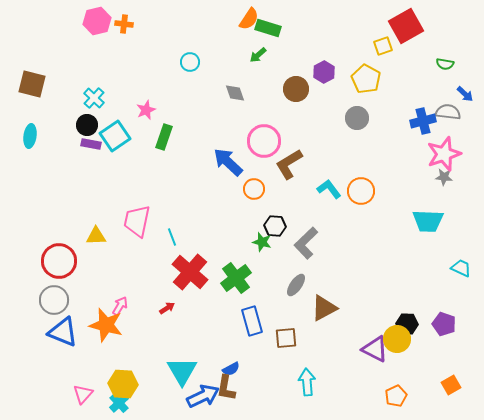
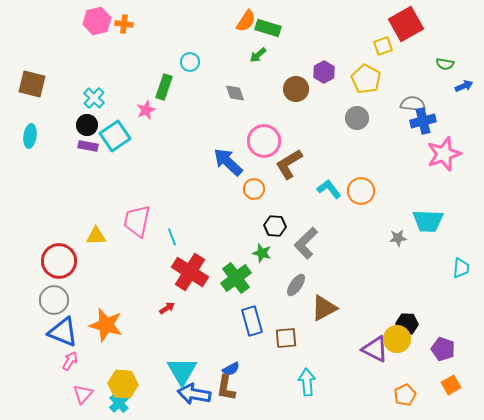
orange semicircle at (249, 19): moved 3 px left, 2 px down
red square at (406, 26): moved 2 px up
blue arrow at (465, 94): moved 1 px left, 8 px up; rotated 66 degrees counterclockwise
gray semicircle at (448, 112): moved 35 px left, 8 px up
green rectangle at (164, 137): moved 50 px up
purple rectangle at (91, 144): moved 3 px left, 2 px down
gray star at (444, 177): moved 46 px left, 61 px down; rotated 12 degrees counterclockwise
green star at (262, 242): moved 11 px down
cyan trapezoid at (461, 268): rotated 70 degrees clockwise
red cross at (190, 272): rotated 9 degrees counterclockwise
pink arrow at (120, 306): moved 50 px left, 55 px down
purple pentagon at (444, 324): moved 1 px left, 25 px down
blue arrow at (203, 396): moved 9 px left, 2 px up; rotated 144 degrees counterclockwise
orange pentagon at (396, 396): moved 9 px right, 1 px up
